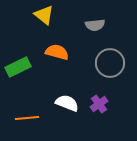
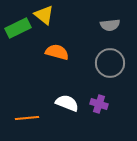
gray semicircle: moved 15 px right
green rectangle: moved 39 px up
purple cross: rotated 36 degrees counterclockwise
